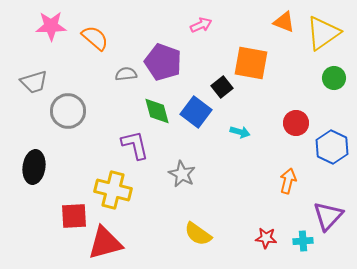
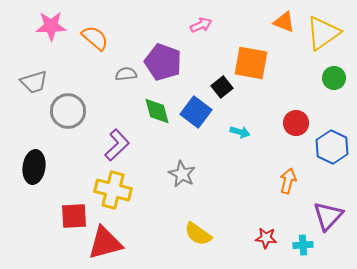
purple L-shape: moved 18 px left; rotated 60 degrees clockwise
cyan cross: moved 4 px down
